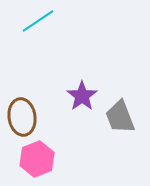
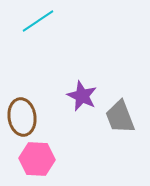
purple star: rotated 12 degrees counterclockwise
pink hexagon: rotated 24 degrees clockwise
